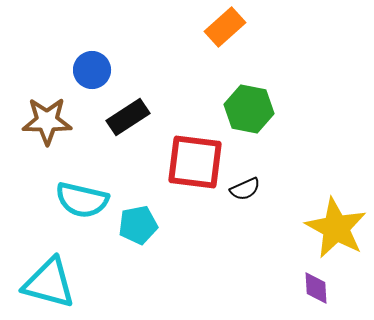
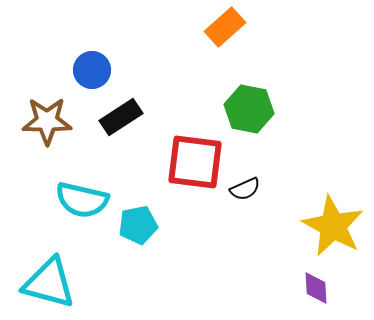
black rectangle: moved 7 px left
yellow star: moved 3 px left, 2 px up
